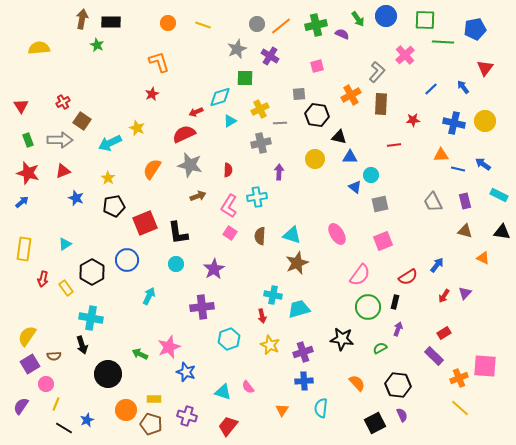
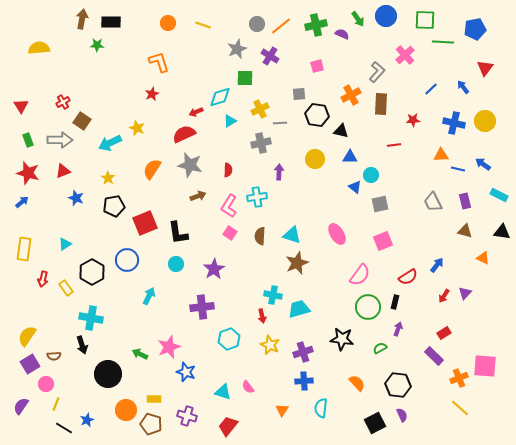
green star at (97, 45): rotated 24 degrees counterclockwise
black triangle at (339, 137): moved 2 px right, 6 px up
